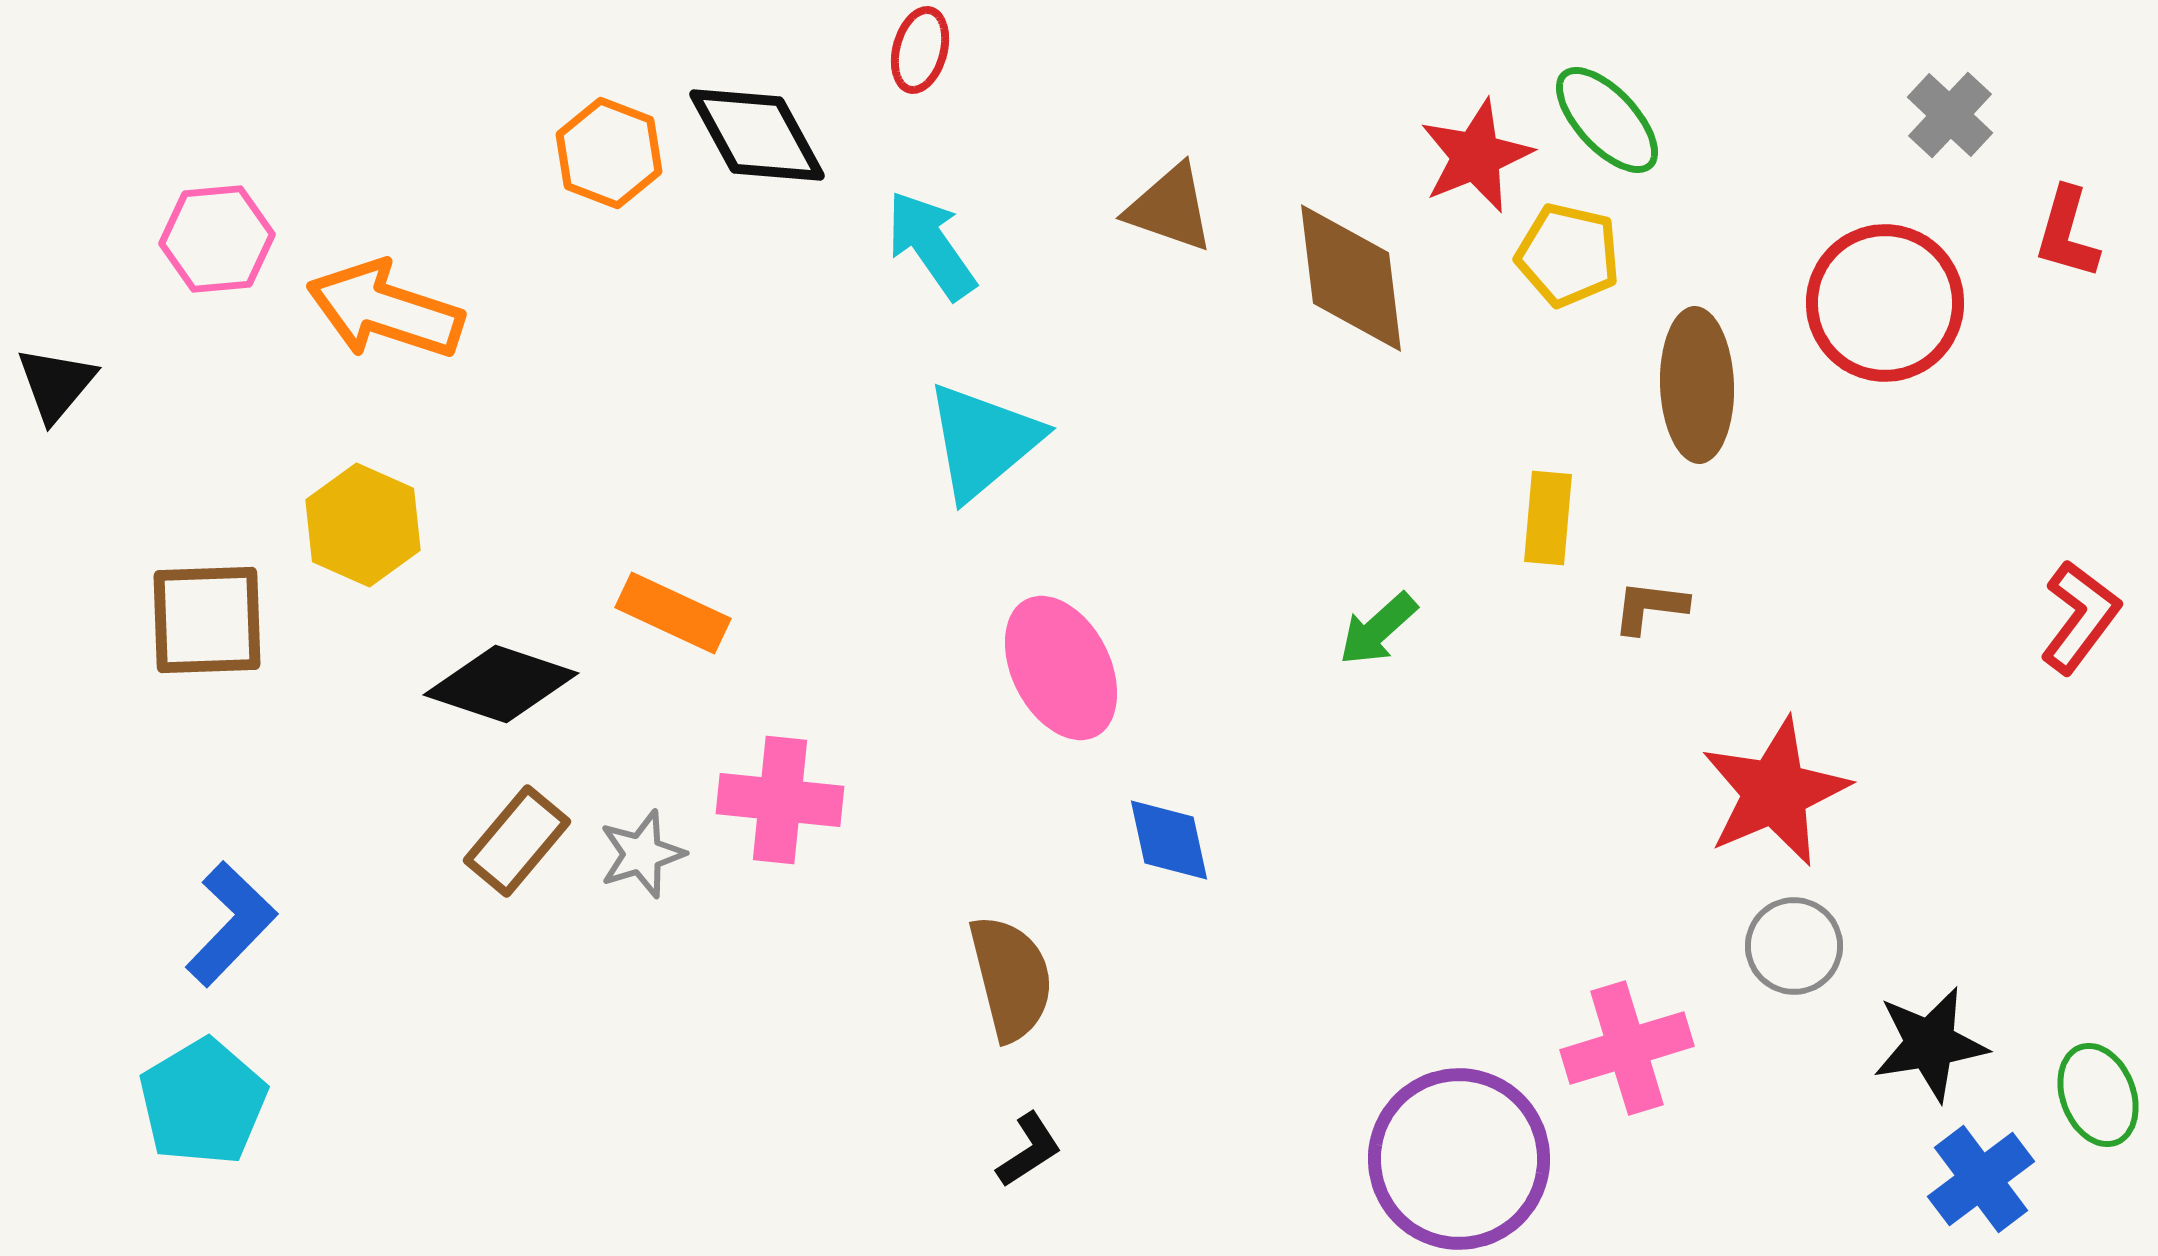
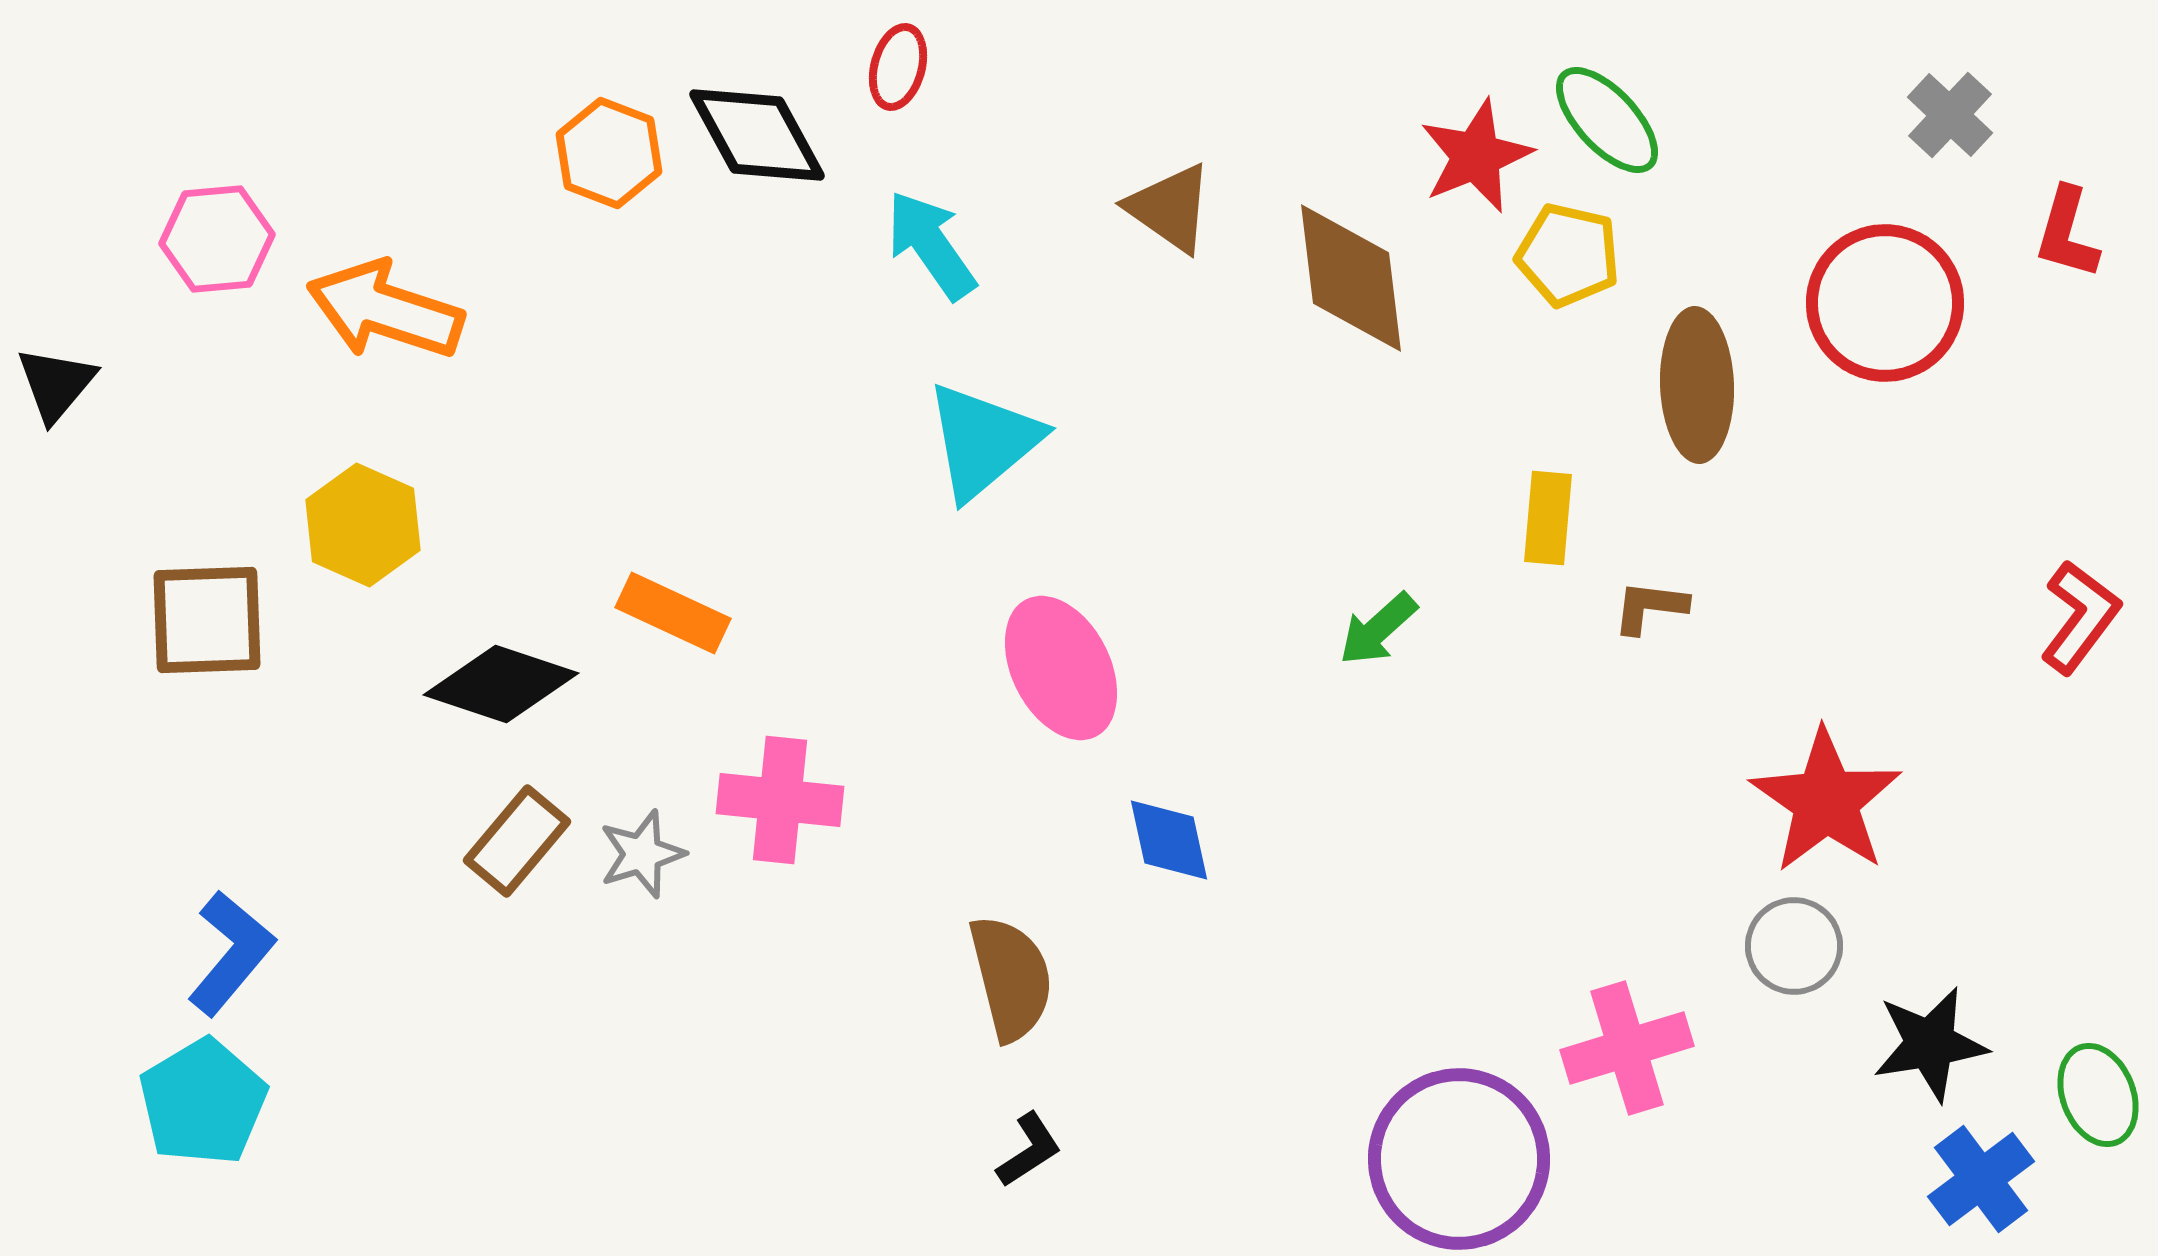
red ellipse at (920, 50): moved 22 px left, 17 px down
brown triangle at (1170, 208): rotated 16 degrees clockwise
red star at (1775, 792): moved 51 px right, 9 px down; rotated 14 degrees counterclockwise
blue L-shape at (231, 924): moved 29 px down; rotated 4 degrees counterclockwise
